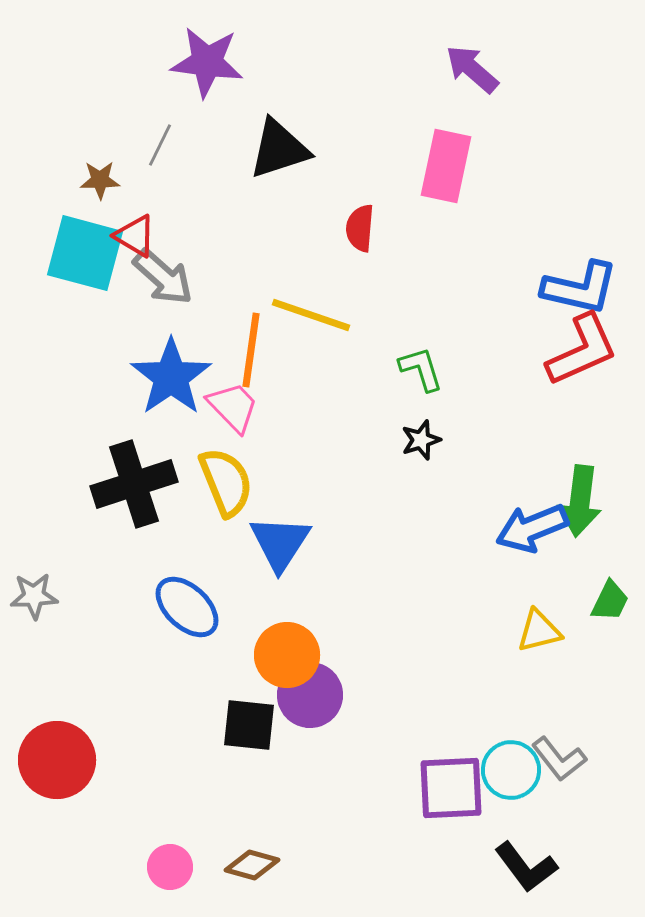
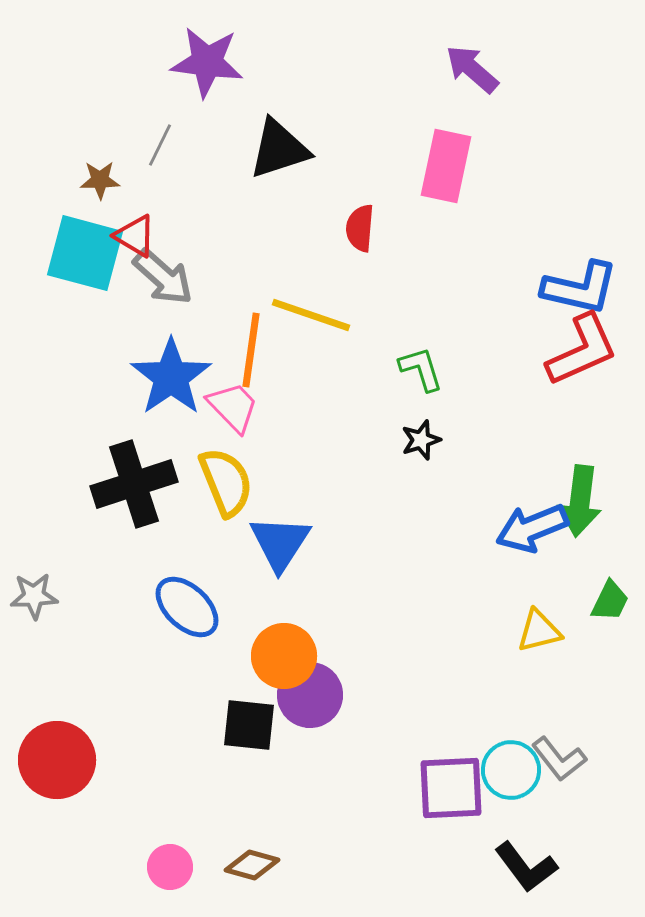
orange circle: moved 3 px left, 1 px down
